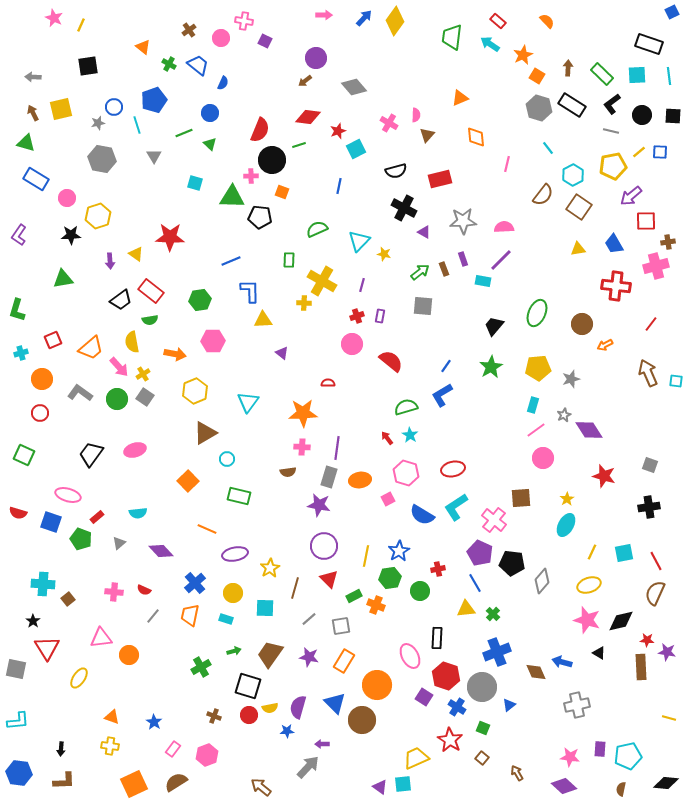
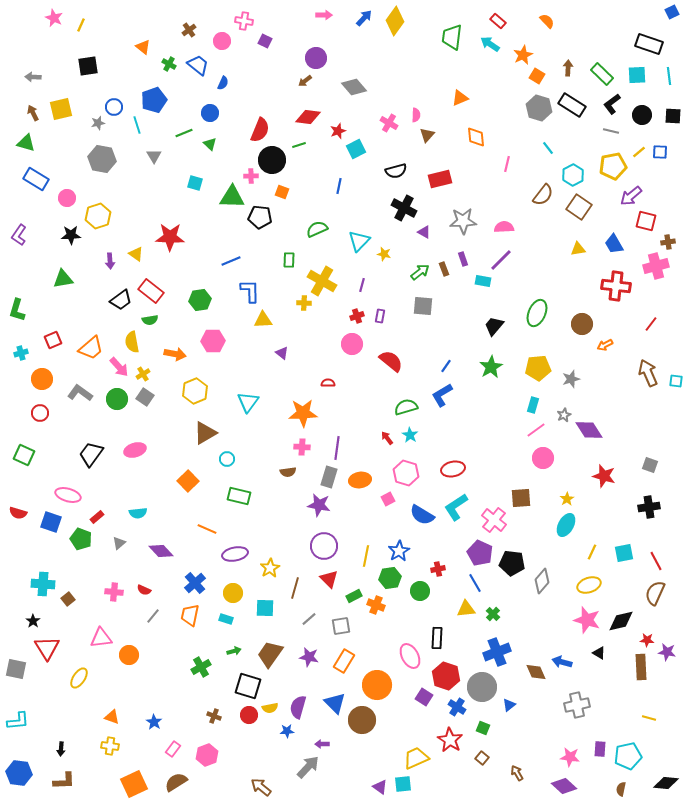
pink circle at (221, 38): moved 1 px right, 3 px down
red square at (646, 221): rotated 15 degrees clockwise
yellow line at (669, 718): moved 20 px left
